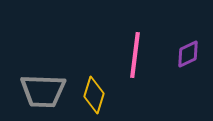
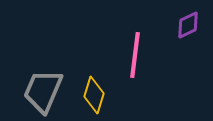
purple diamond: moved 29 px up
gray trapezoid: rotated 111 degrees clockwise
